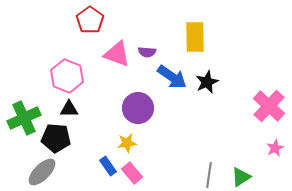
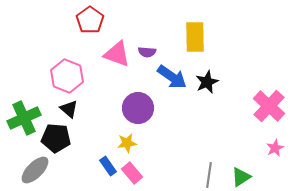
black triangle: rotated 42 degrees clockwise
gray ellipse: moved 7 px left, 2 px up
